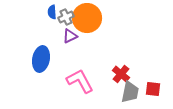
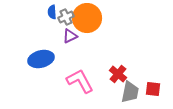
blue ellipse: rotated 65 degrees clockwise
red cross: moved 3 px left
